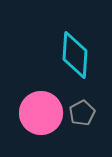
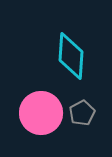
cyan diamond: moved 4 px left, 1 px down
